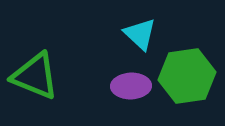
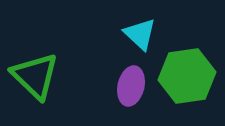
green triangle: rotated 22 degrees clockwise
purple ellipse: rotated 75 degrees counterclockwise
